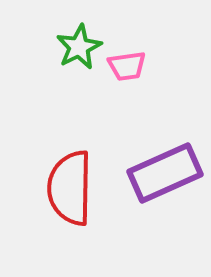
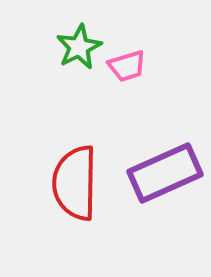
pink trapezoid: rotated 9 degrees counterclockwise
red semicircle: moved 5 px right, 5 px up
